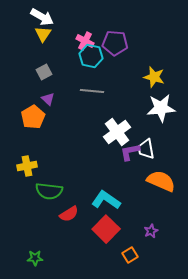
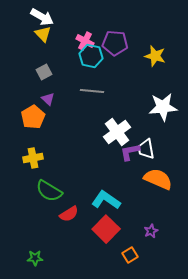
yellow triangle: rotated 18 degrees counterclockwise
yellow star: moved 1 px right, 21 px up
white star: moved 2 px right, 1 px up
yellow cross: moved 6 px right, 8 px up
orange semicircle: moved 3 px left, 2 px up
green semicircle: rotated 24 degrees clockwise
